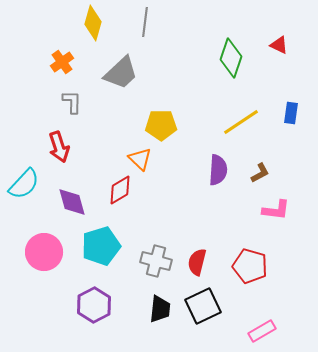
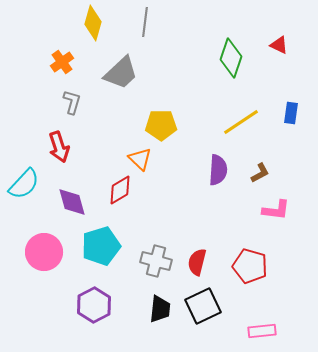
gray L-shape: rotated 15 degrees clockwise
pink rectangle: rotated 24 degrees clockwise
